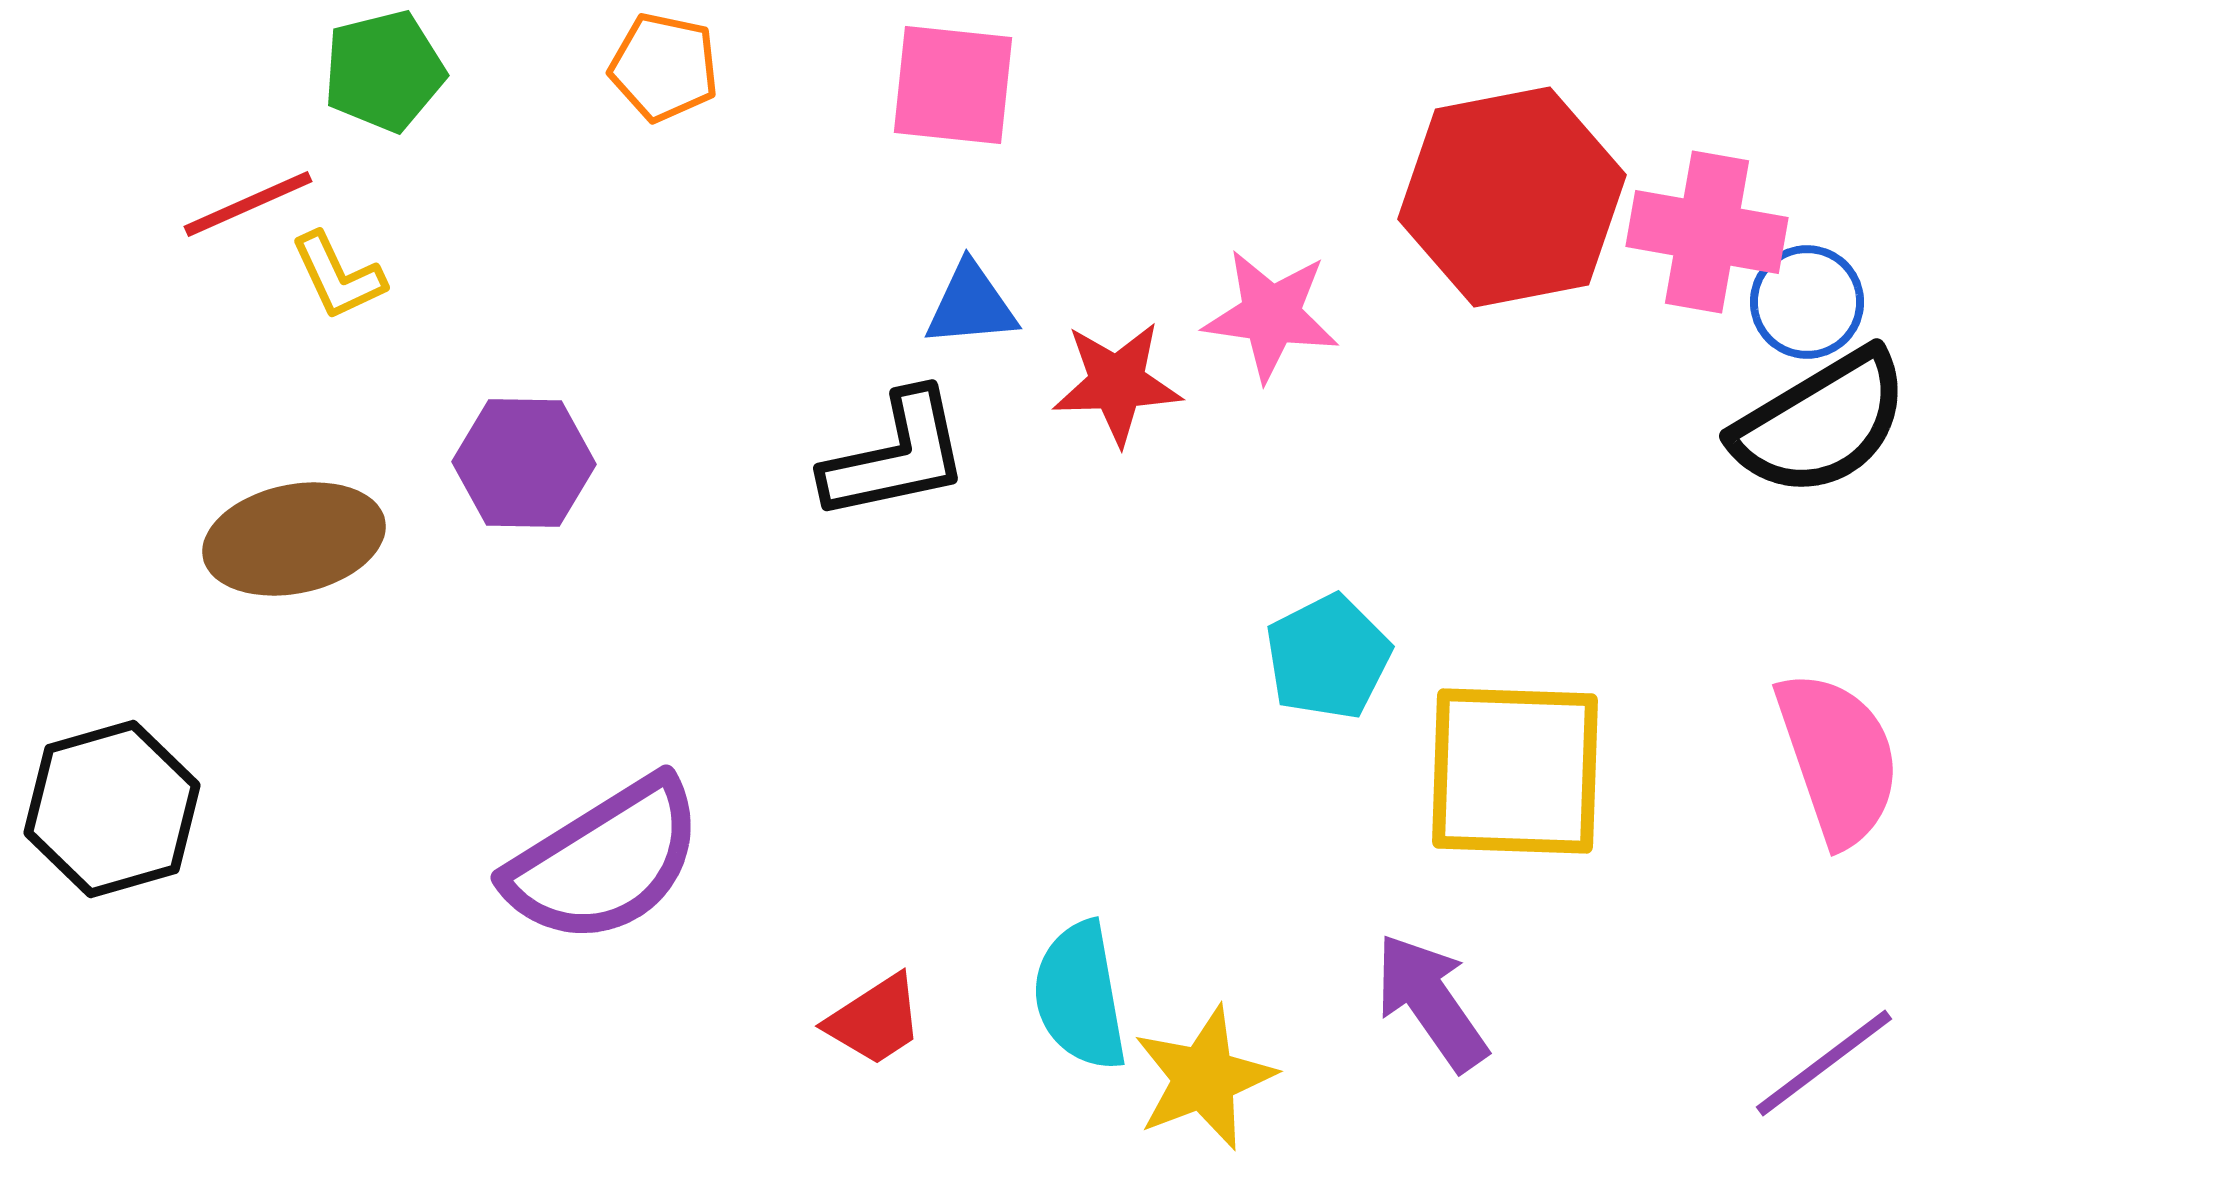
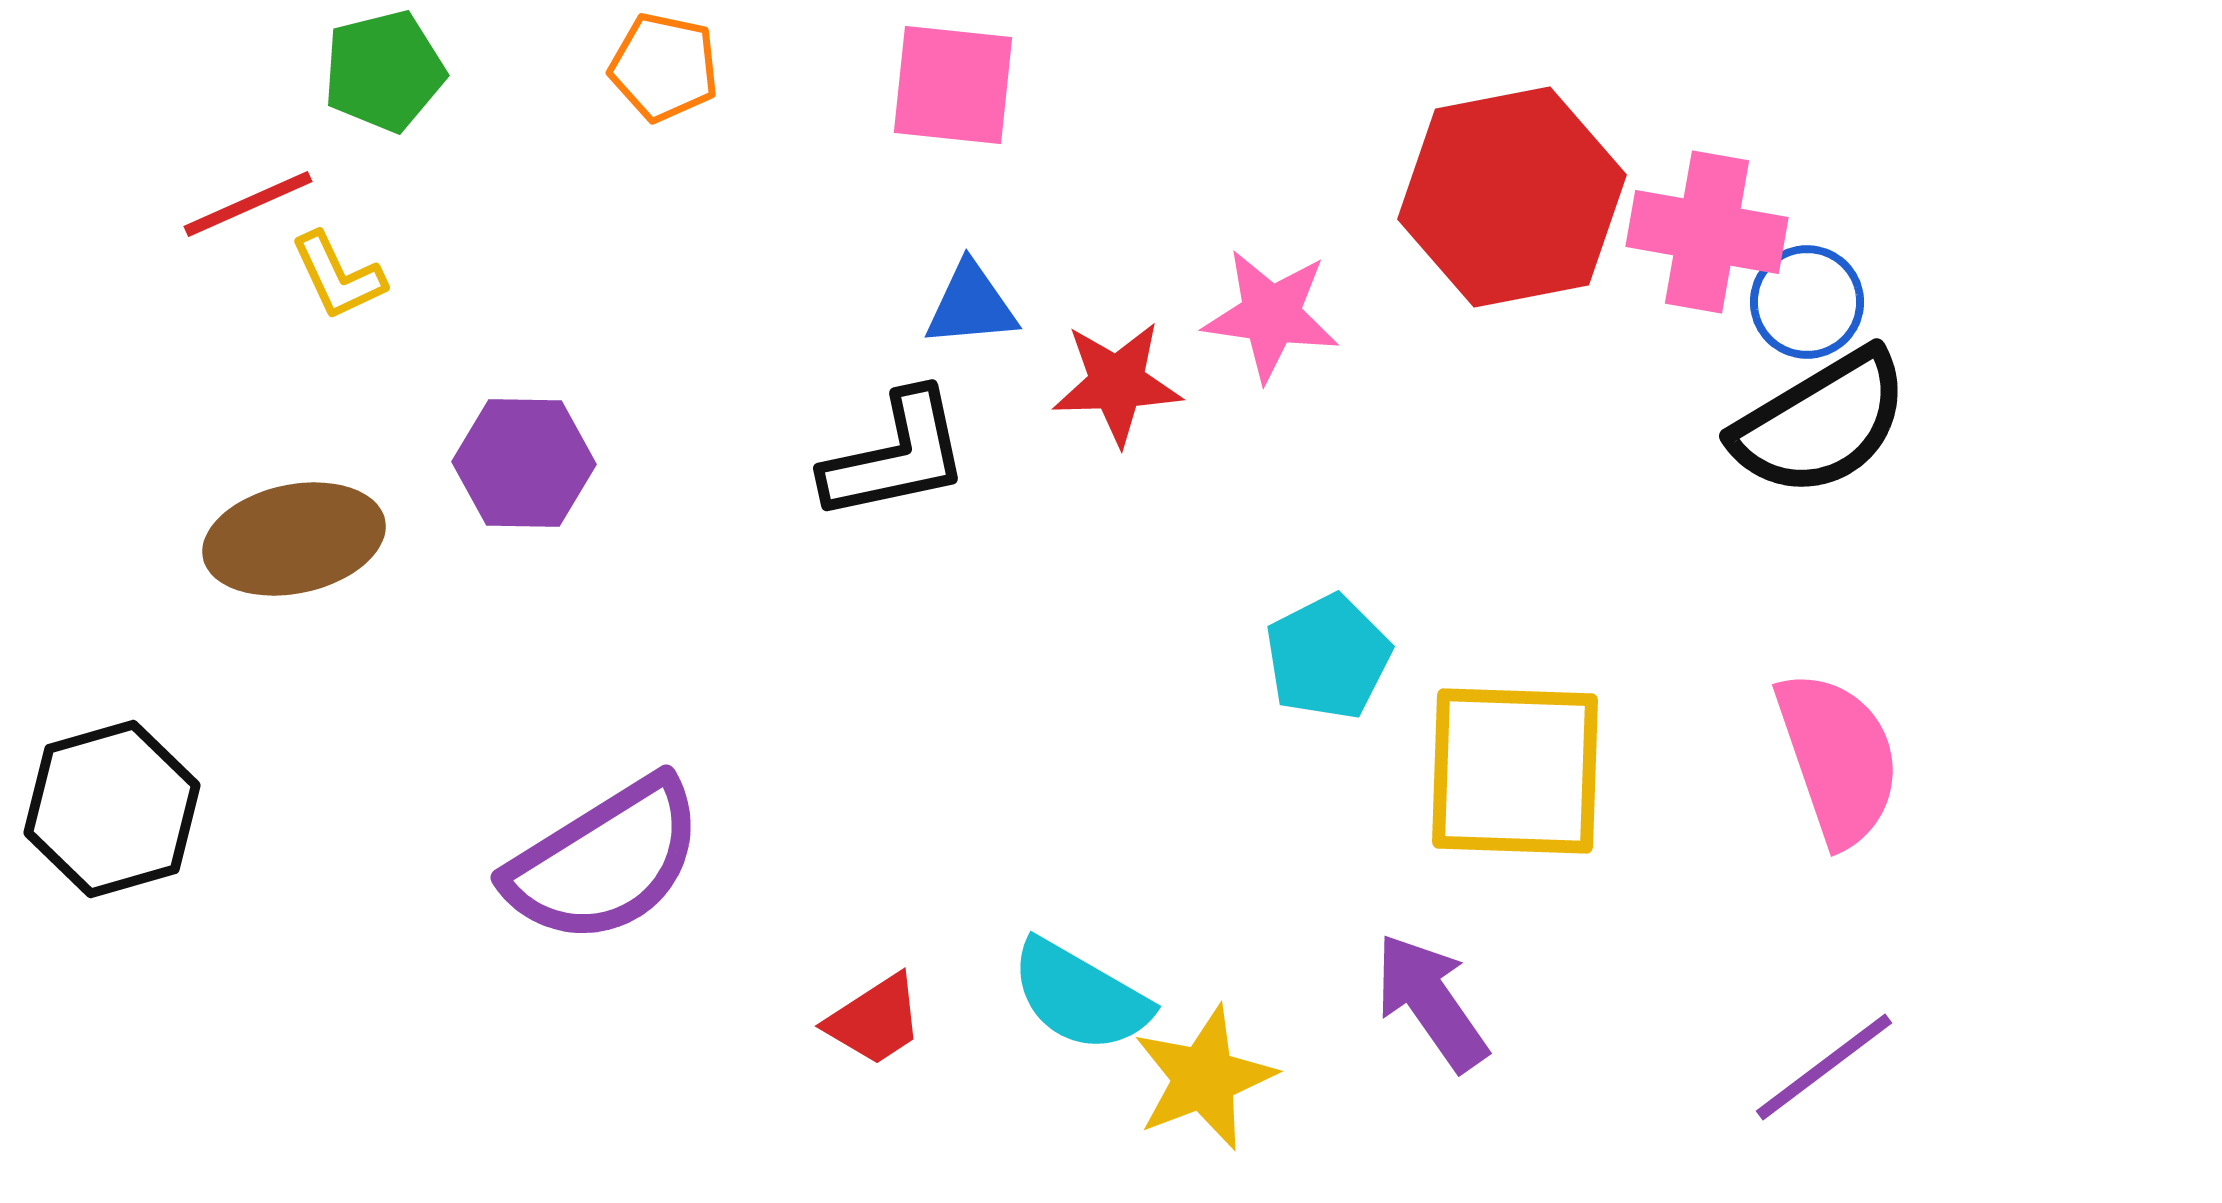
cyan semicircle: rotated 50 degrees counterclockwise
purple line: moved 4 px down
